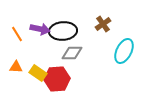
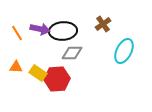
orange line: moved 1 px up
